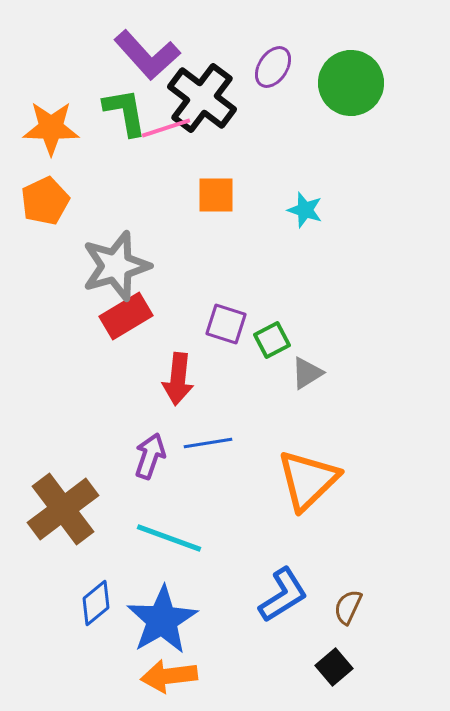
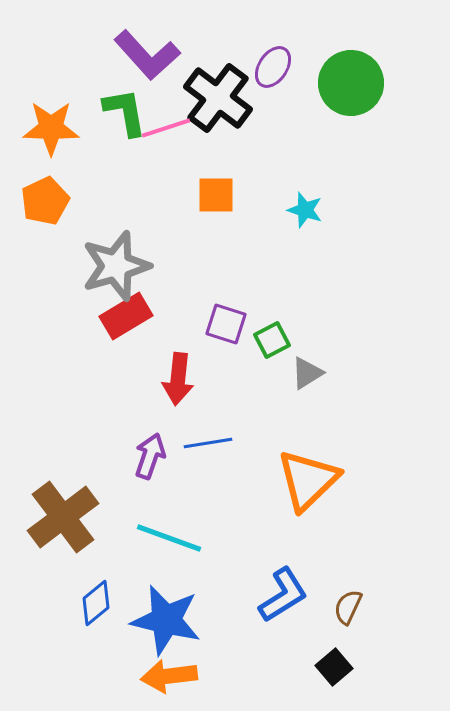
black cross: moved 16 px right
brown cross: moved 8 px down
blue star: moved 4 px right; rotated 28 degrees counterclockwise
